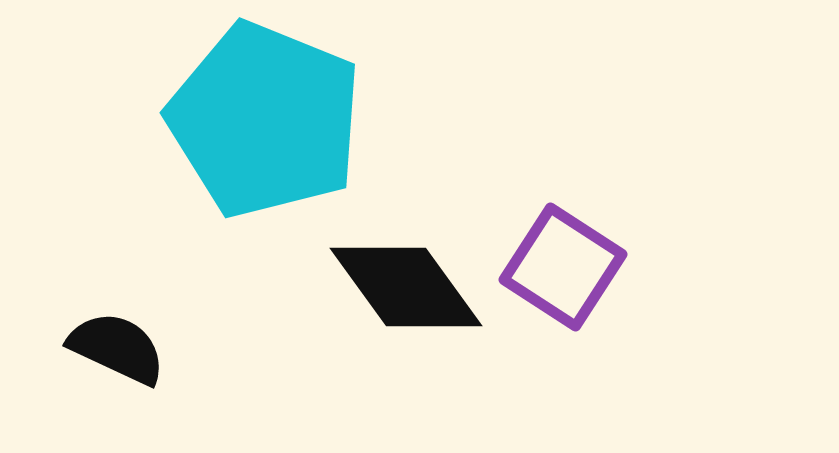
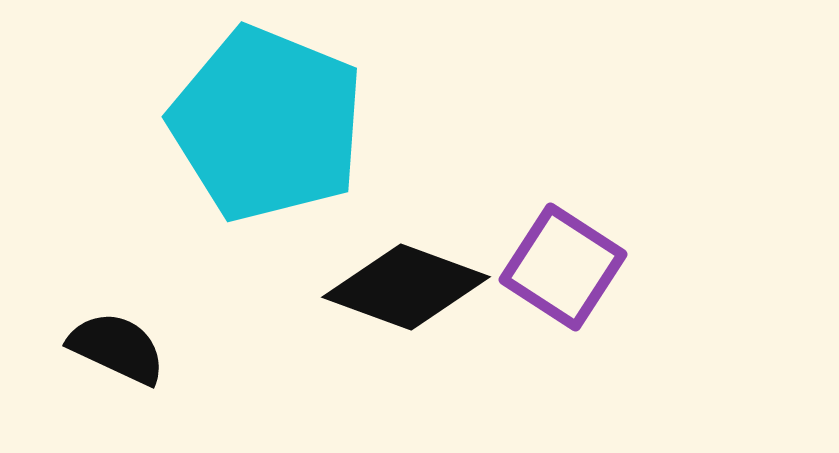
cyan pentagon: moved 2 px right, 4 px down
black diamond: rotated 34 degrees counterclockwise
